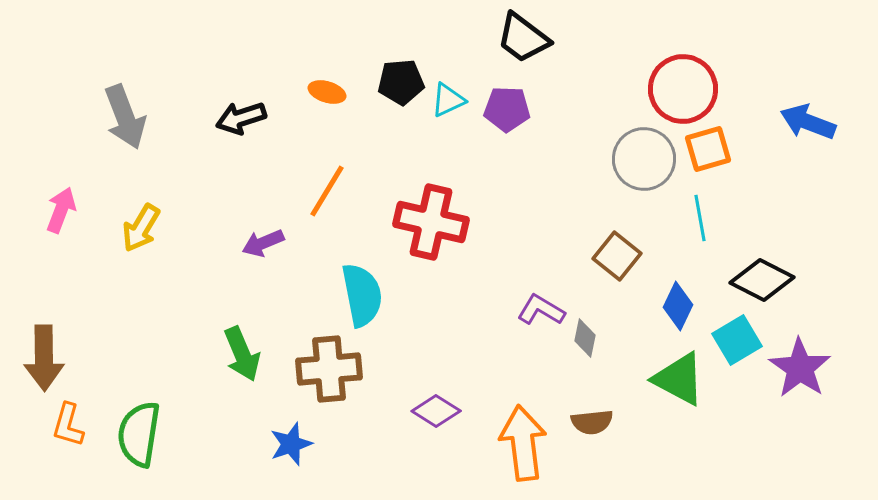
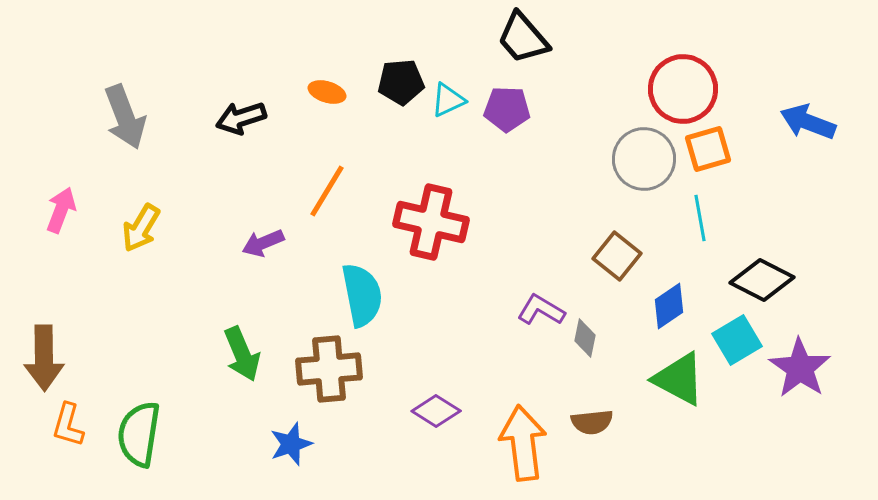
black trapezoid: rotated 12 degrees clockwise
blue diamond: moved 9 px left; rotated 30 degrees clockwise
